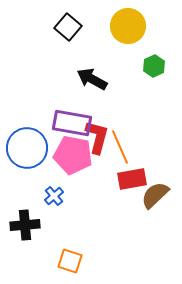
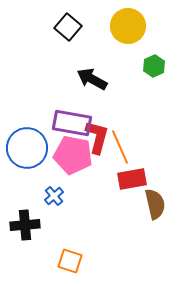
brown semicircle: moved 9 px down; rotated 120 degrees clockwise
